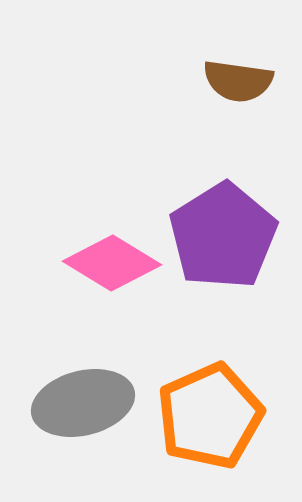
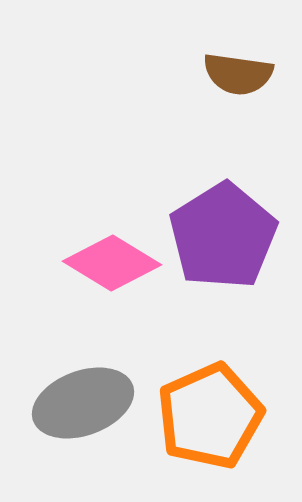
brown semicircle: moved 7 px up
gray ellipse: rotated 6 degrees counterclockwise
